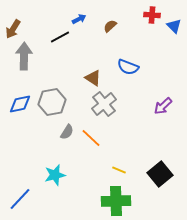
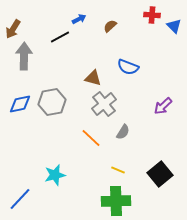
brown triangle: rotated 18 degrees counterclockwise
gray semicircle: moved 56 px right
yellow line: moved 1 px left
